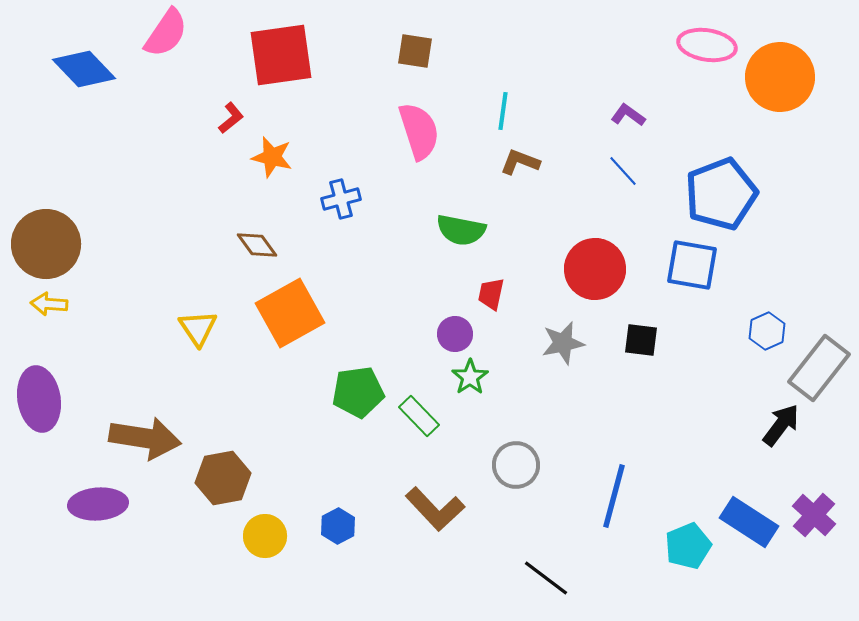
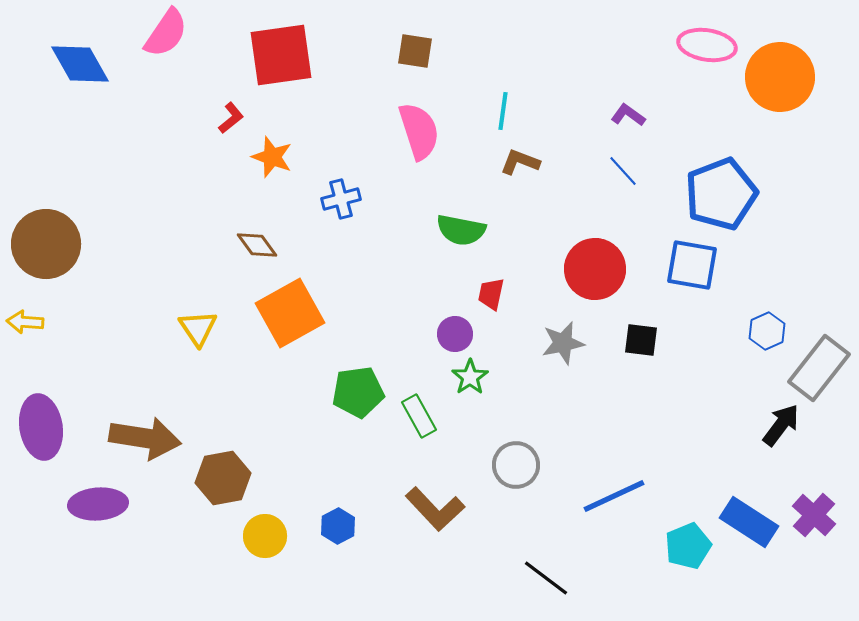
blue diamond at (84, 69): moved 4 px left, 5 px up; rotated 14 degrees clockwise
orange star at (272, 157): rotated 6 degrees clockwise
yellow arrow at (49, 304): moved 24 px left, 18 px down
purple ellipse at (39, 399): moved 2 px right, 28 px down
green rectangle at (419, 416): rotated 15 degrees clockwise
blue line at (614, 496): rotated 50 degrees clockwise
